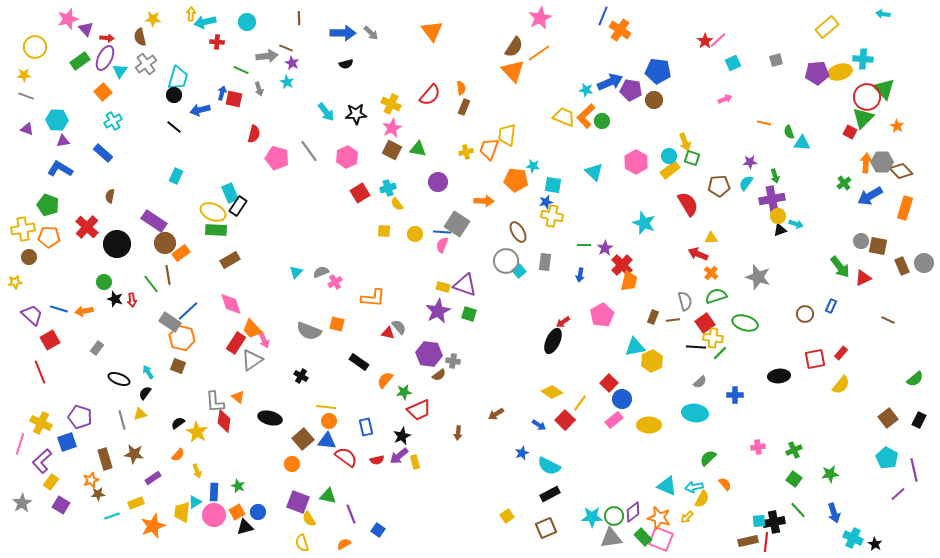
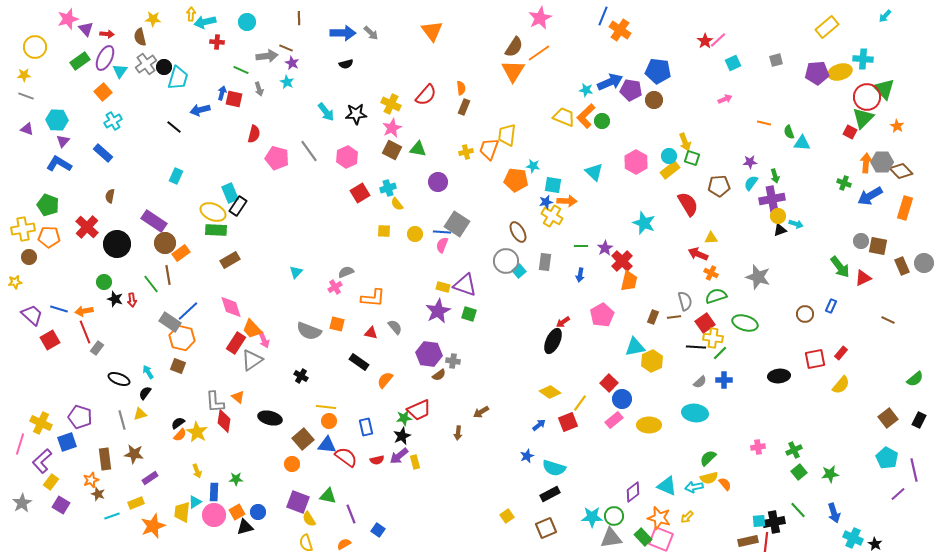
cyan arrow at (883, 14): moved 2 px right, 2 px down; rotated 56 degrees counterclockwise
red arrow at (107, 38): moved 4 px up
orange triangle at (513, 71): rotated 15 degrees clockwise
black circle at (174, 95): moved 10 px left, 28 px up
red semicircle at (430, 95): moved 4 px left
purple triangle at (63, 141): rotated 40 degrees counterclockwise
blue L-shape at (60, 169): moved 1 px left, 5 px up
cyan semicircle at (746, 183): moved 5 px right
green cross at (844, 183): rotated 32 degrees counterclockwise
orange arrow at (484, 201): moved 83 px right
yellow cross at (552, 216): rotated 20 degrees clockwise
green line at (584, 245): moved 3 px left, 1 px down
red cross at (622, 265): moved 4 px up
gray semicircle at (321, 272): moved 25 px right
orange cross at (711, 273): rotated 16 degrees counterclockwise
pink cross at (335, 282): moved 5 px down
pink diamond at (231, 304): moved 3 px down
brown line at (673, 320): moved 1 px right, 3 px up
gray semicircle at (399, 327): moved 4 px left
red triangle at (388, 333): moved 17 px left
red line at (40, 372): moved 45 px right, 40 px up
green star at (404, 392): moved 26 px down
yellow diamond at (552, 392): moved 2 px left
blue cross at (735, 395): moved 11 px left, 15 px up
brown arrow at (496, 414): moved 15 px left, 2 px up
red square at (565, 420): moved 3 px right, 2 px down; rotated 24 degrees clockwise
blue arrow at (539, 425): rotated 72 degrees counterclockwise
blue triangle at (327, 441): moved 4 px down
blue star at (522, 453): moved 5 px right, 3 px down
orange semicircle at (178, 455): moved 2 px right, 20 px up
brown rectangle at (105, 459): rotated 10 degrees clockwise
cyan semicircle at (549, 466): moved 5 px right, 2 px down; rotated 10 degrees counterclockwise
purple rectangle at (153, 478): moved 3 px left
green square at (794, 479): moved 5 px right, 7 px up; rotated 14 degrees clockwise
green star at (238, 486): moved 2 px left, 7 px up; rotated 24 degrees counterclockwise
brown star at (98, 494): rotated 24 degrees clockwise
yellow semicircle at (702, 499): moved 7 px right, 21 px up; rotated 48 degrees clockwise
purple diamond at (633, 512): moved 20 px up
yellow semicircle at (302, 543): moved 4 px right
